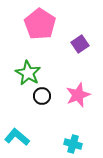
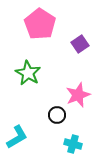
black circle: moved 15 px right, 19 px down
cyan L-shape: rotated 110 degrees clockwise
